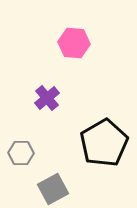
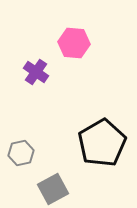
purple cross: moved 11 px left, 26 px up; rotated 15 degrees counterclockwise
black pentagon: moved 2 px left
gray hexagon: rotated 15 degrees counterclockwise
